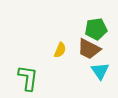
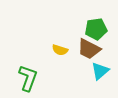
yellow semicircle: rotated 84 degrees clockwise
cyan triangle: rotated 24 degrees clockwise
green L-shape: rotated 12 degrees clockwise
